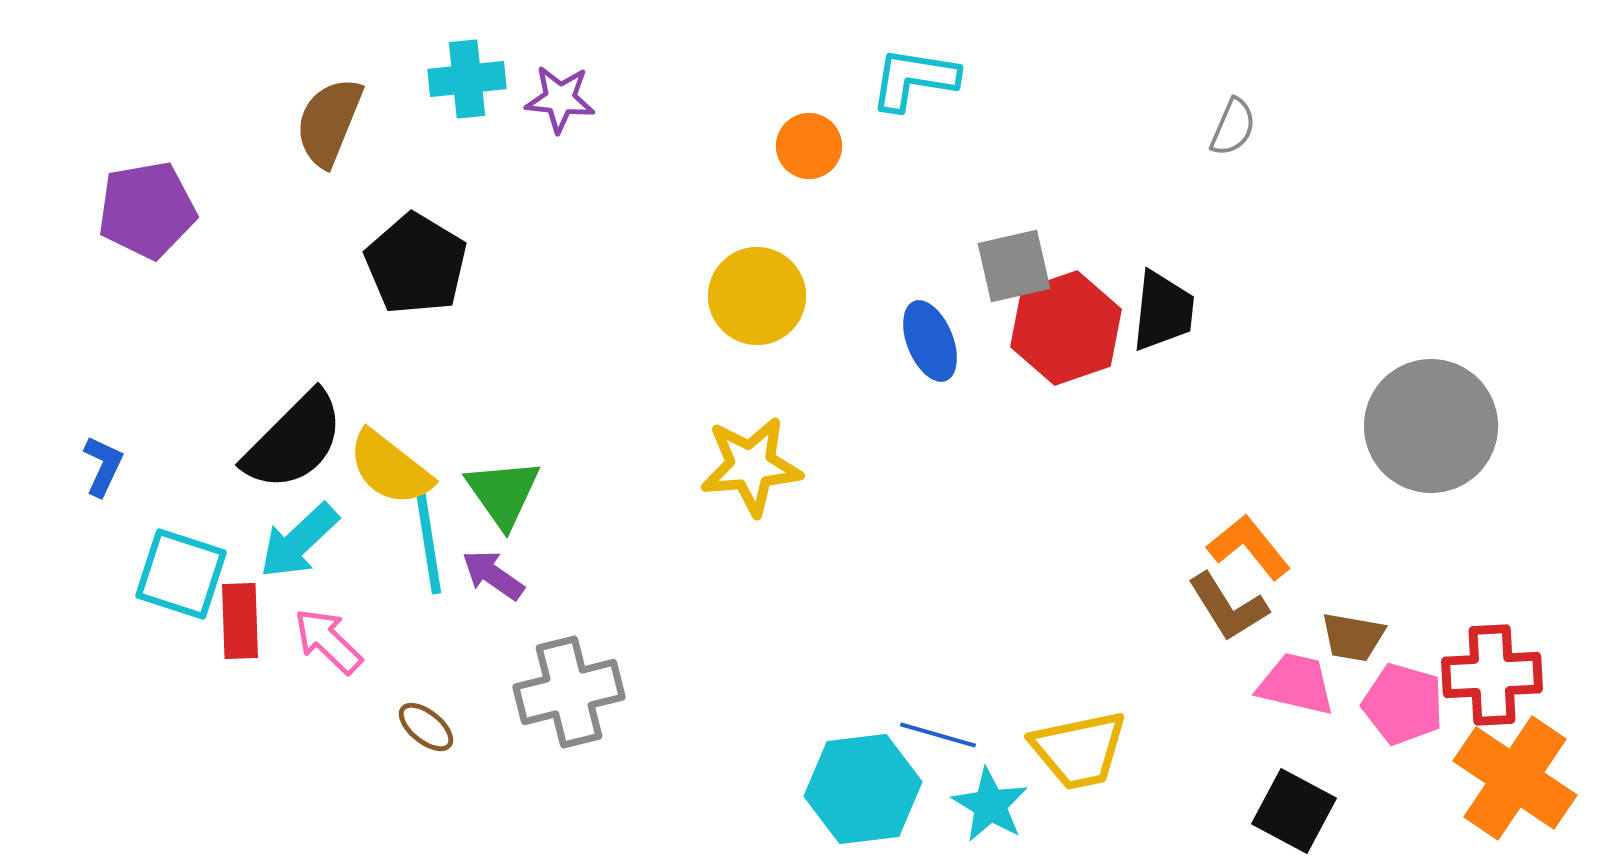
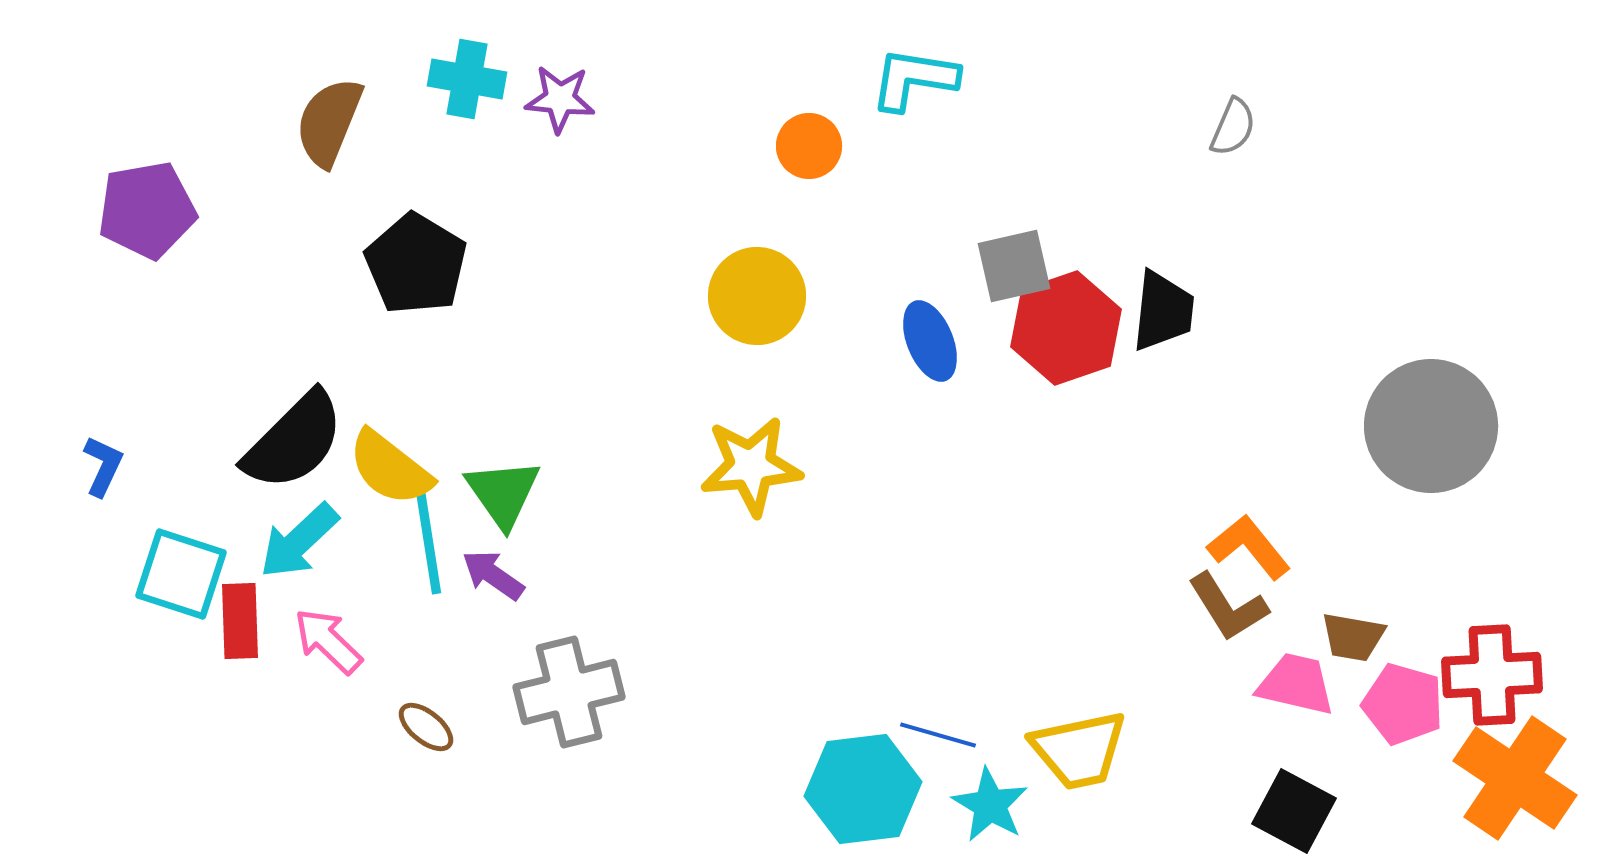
cyan cross: rotated 16 degrees clockwise
